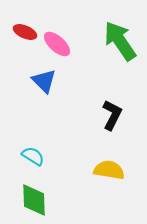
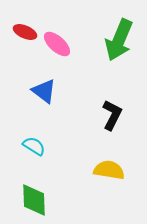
green arrow: moved 1 px left, 1 px up; rotated 123 degrees counterclockwise
blue triangle: moved 10 px down; rotated 8 degrees counterclockwise
cyan semicircle: moved 1 px right, 10 px up
